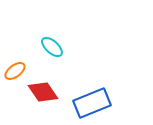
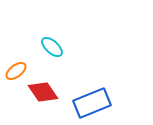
orange ellipse: moved 1 px right
